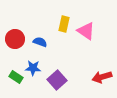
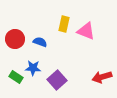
pink triangle: rotated 12 degrees counterclockwise
